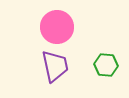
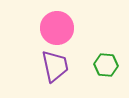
pink circle: moved 1 px down
